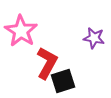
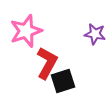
pink star: moved 5 px right; rotated 20 degrees clockwise
purple star: moved 1 px right, 4 px up
